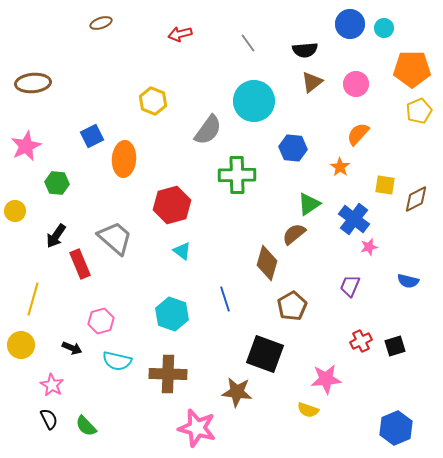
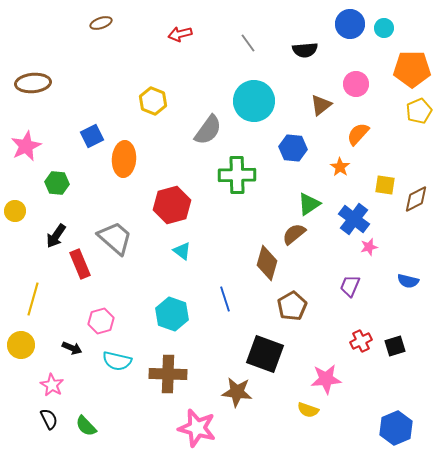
brown triangle at (312, 82): moved 9 px right, 23 px down
